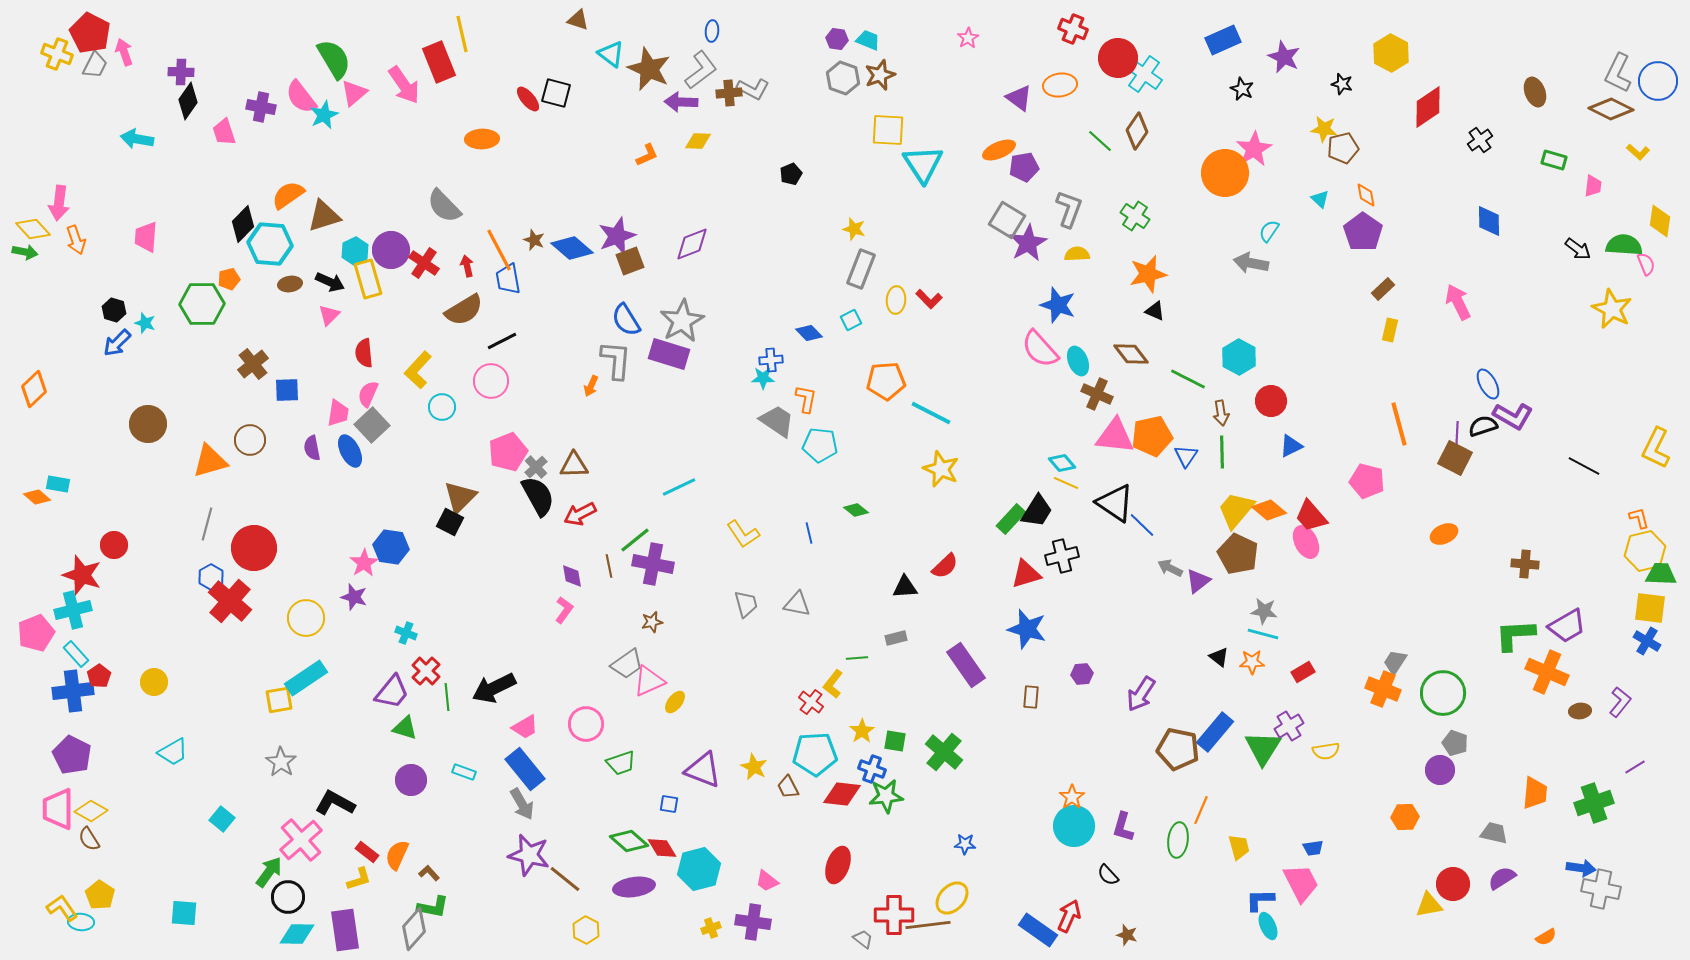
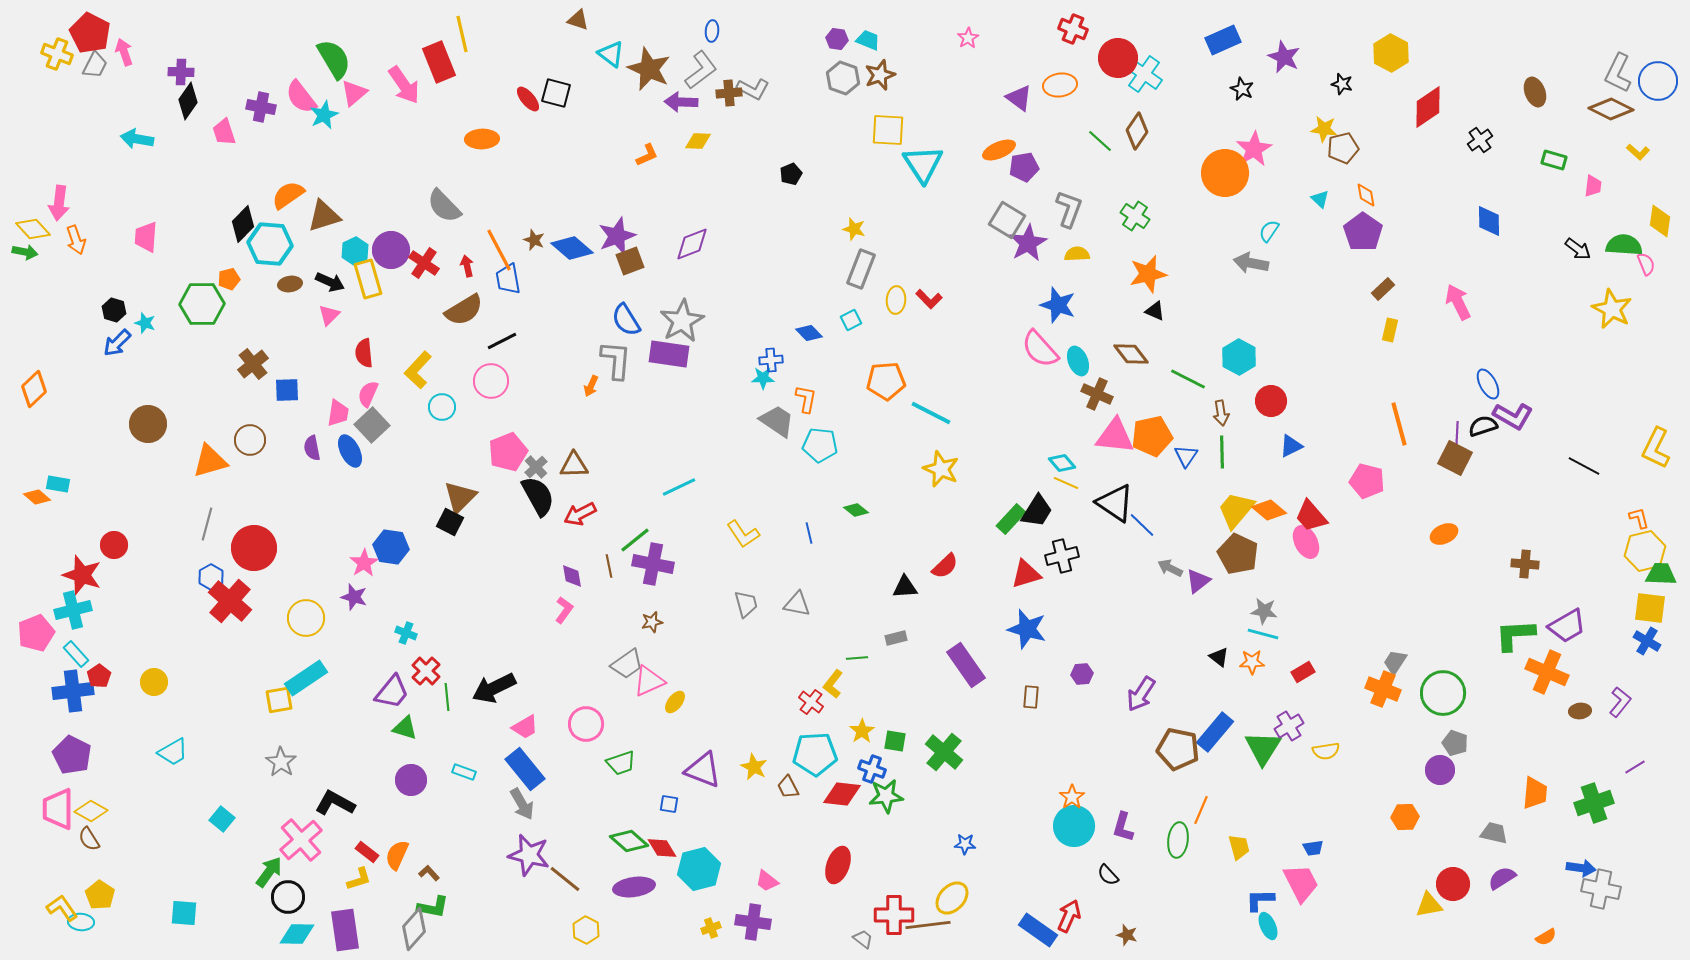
purple rectangle at (669, 354): rotated 9 degrees counterclockwise
